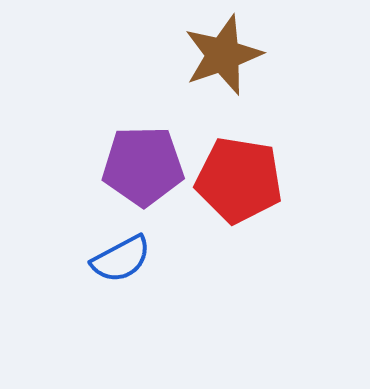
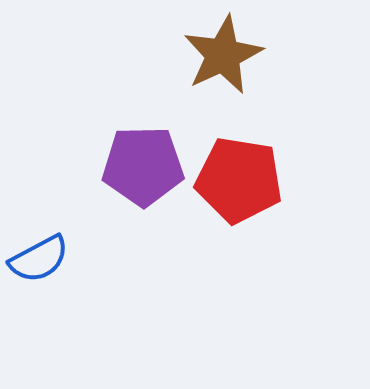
brown star: rotated 6 degrees counterclockwise
blue semicircle: moved 82 px left
